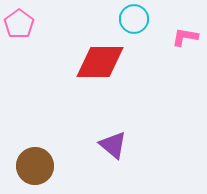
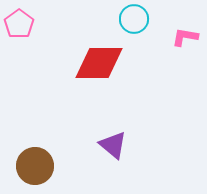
red diamond: moved 1 px left, 1 px down
